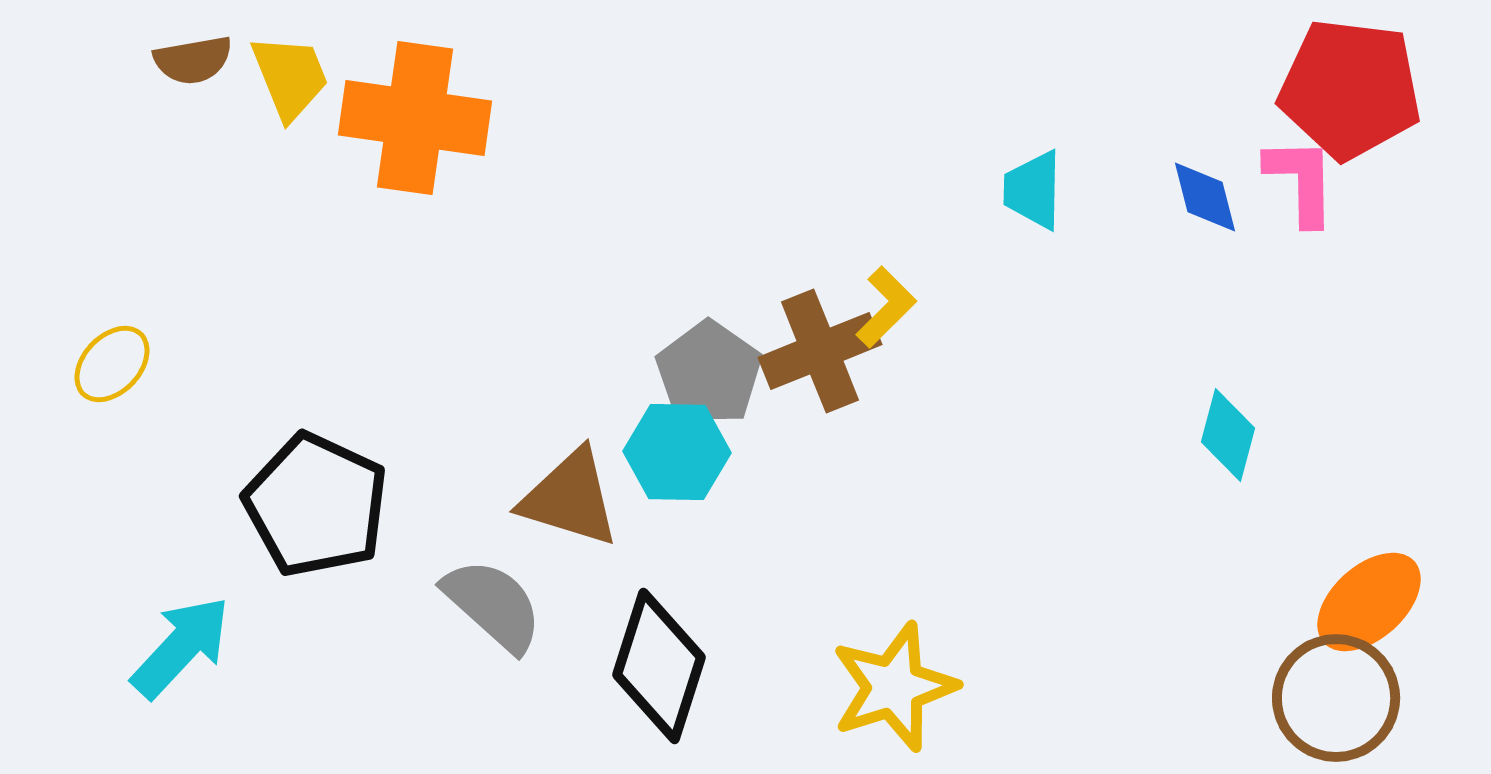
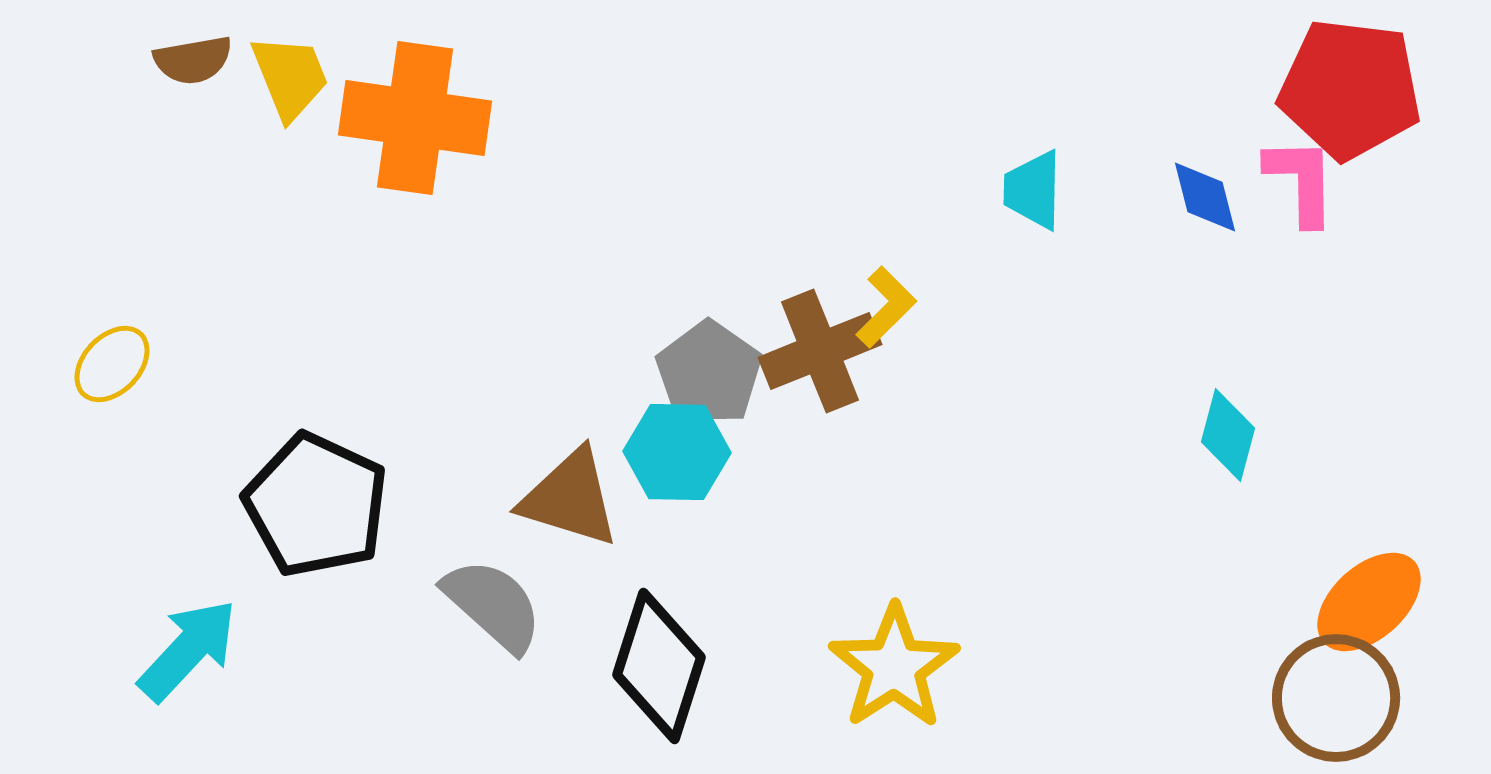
cyan arrow: moved 7 px right, 3 px down
yellow star: moved 20 px up; rotated 15 degrees counterclockwise
